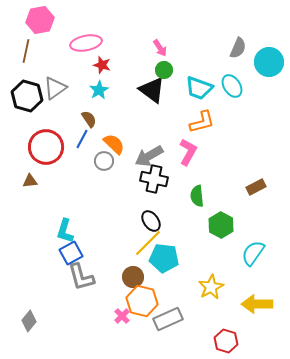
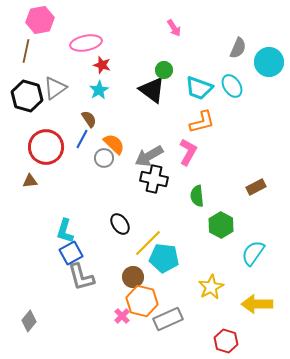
pink arrow at (160, 48): moved 14 px right, 20 px up
gray circle at (104, 161): moved 3 px up
black ellipse at (151, 221): moved 31 px left, 3 px down
